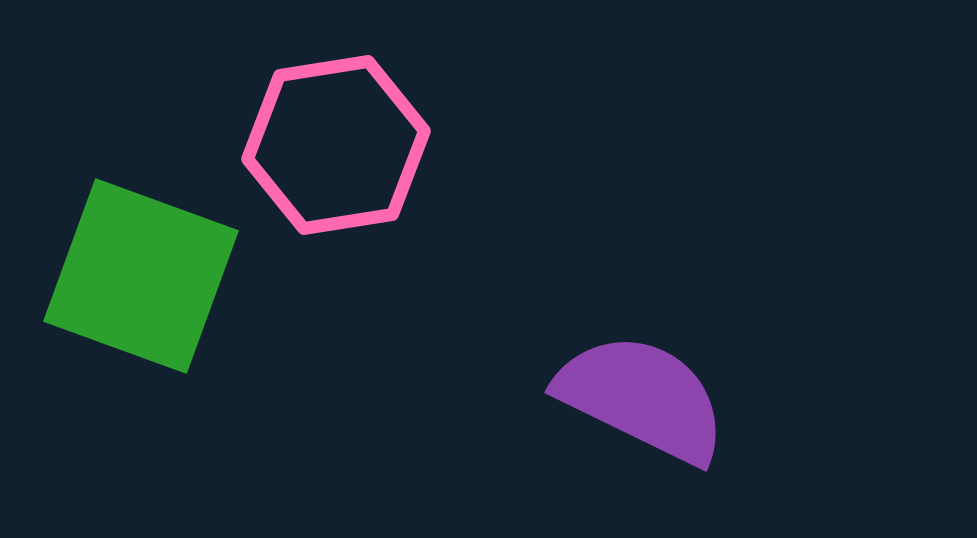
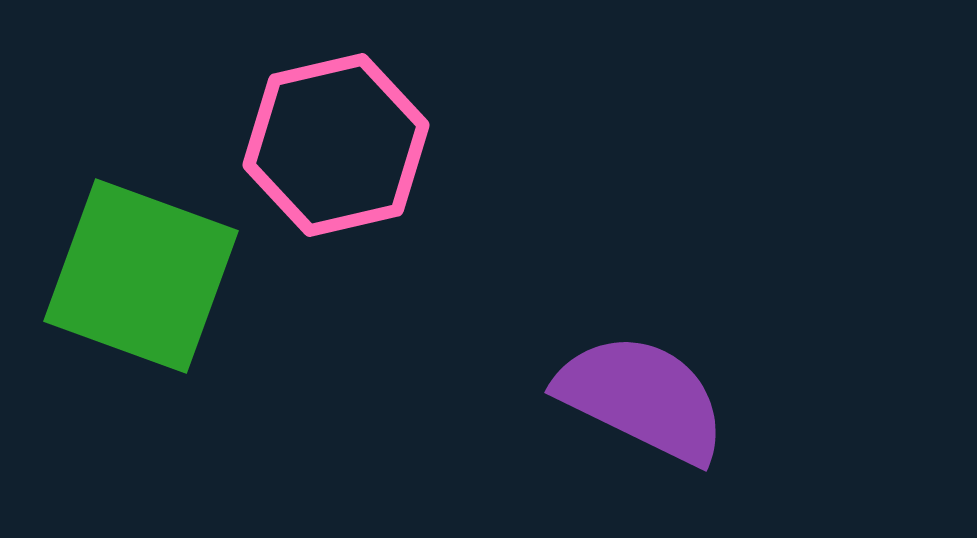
pink hexagon: rotated 4 degrees counterclockwise
